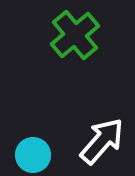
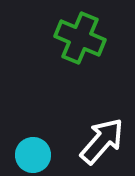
green cross: moved 5 px right, 3 px down; rotated 27 degrees counterclockwise
